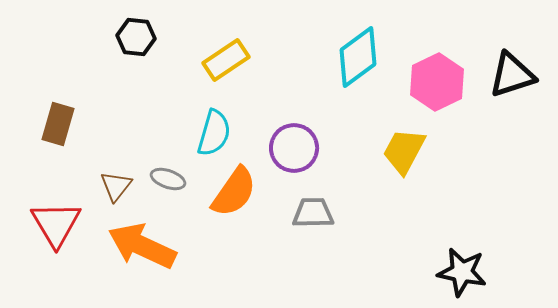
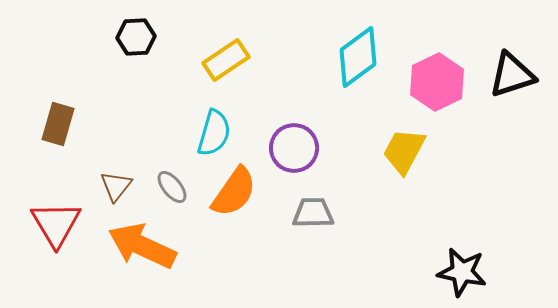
black hexagon: rotated 9 degrees counterclockwise
gray ellipse: moved 4 px right, 8 px down; rotated 32 degrees clockwise
